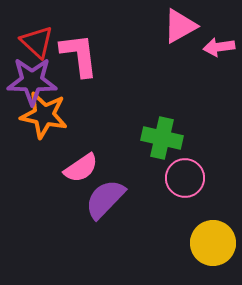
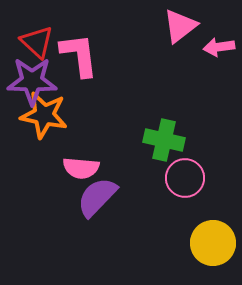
pink triangle: rotated 9 degrees counterclockwise
green cross: moved 2 px right, 2 px down
pink semicircle: rotated 39 degrees clockwise
purple semicircle: moved 8 px left, 2 px up
